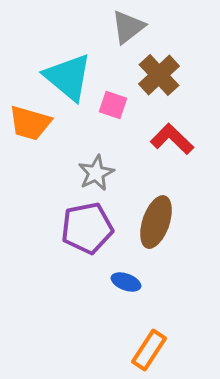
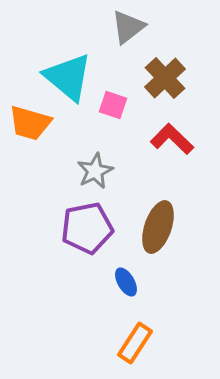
brown cross: moved 6 px right, 3 px down
gray star: moved 1 px left, 2 px up
brown ellipse: moved 2 px right, 5 px down
blue ellipse: rotated 40 degrees clockwise
orange rectangle: moved 14 px left, 7 px up
